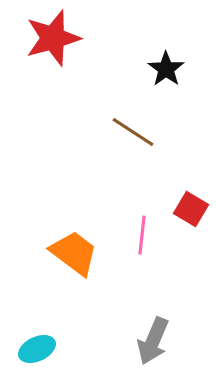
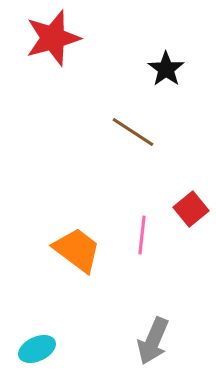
red square: rotated 20 degrees clockwise
orange trapezoid: moved 3 px right, 3 px up
